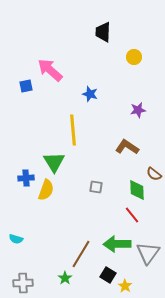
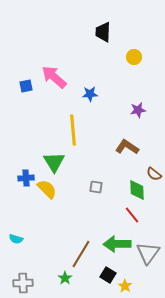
pink arrow: moved 4 px right, 7 px down
blue star: rotated 21 degrees counterclockwise
yellow semicircle: moved 1 px right, 1 px up; rotated 65 degrees counterclockwise
